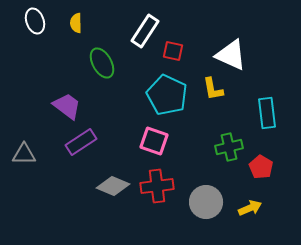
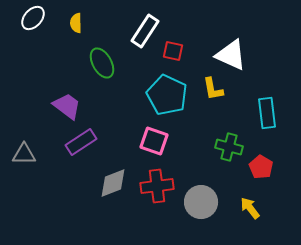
white ellipse: moved 2 px left, 3 px up; rotated 60 degrees clockwise
green cross: rotated 28 degrees clockwise
gray diamond: moved 3 px up; rotated 44 degrees counterclockwise
gray circle: moved 5 px left
yellow arrow: rotated 105 degrees counterclockwise
